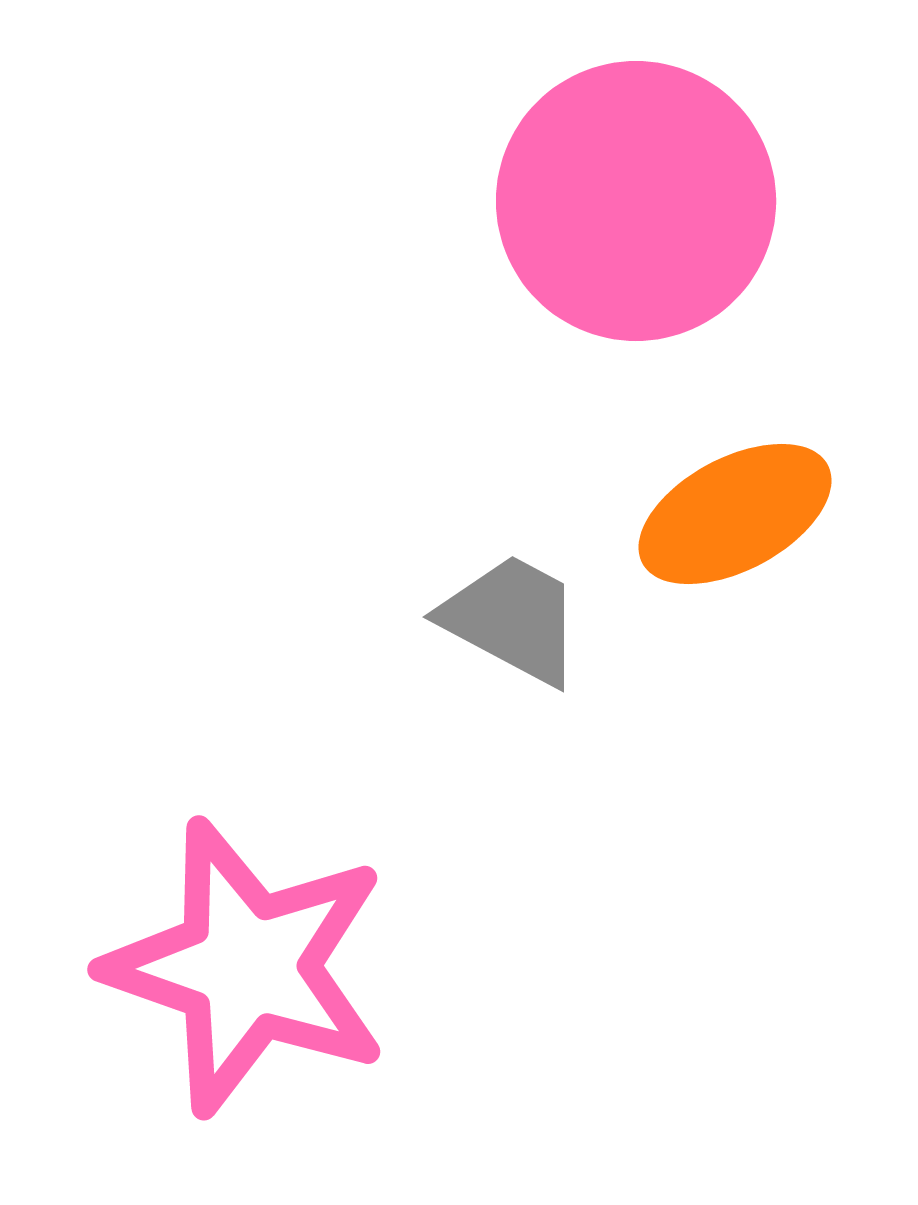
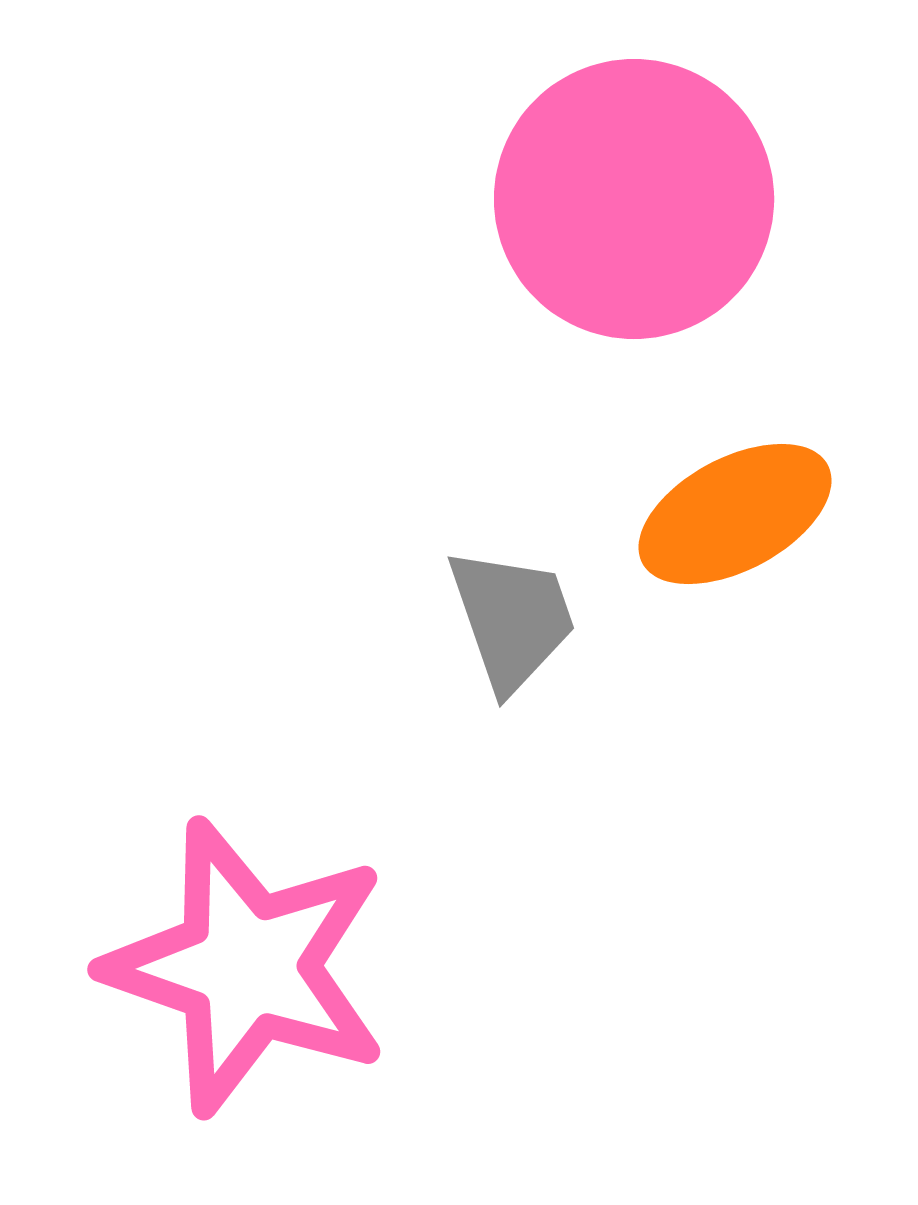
pink circle: moved 2 px left, 2 px up
gray trapezoid: rotated 43 degrees clockwise
